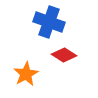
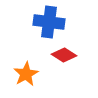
blue cross: rotated 12 degrees counterclockwise
